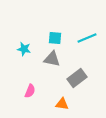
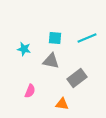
gray triangle: moved 1 px left, 2 px down
